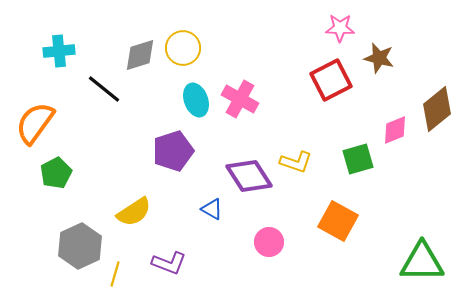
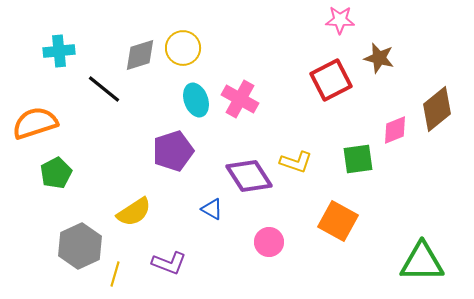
pink star: moved 8 px up
orange semicircle: rotated 36 degrees clockwise
green square: rotated 8 degrees clockwise
